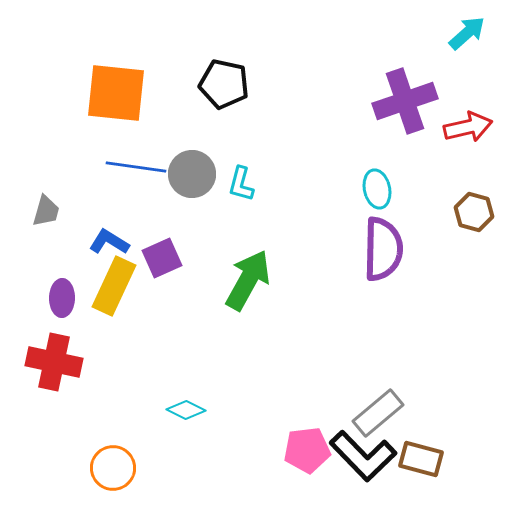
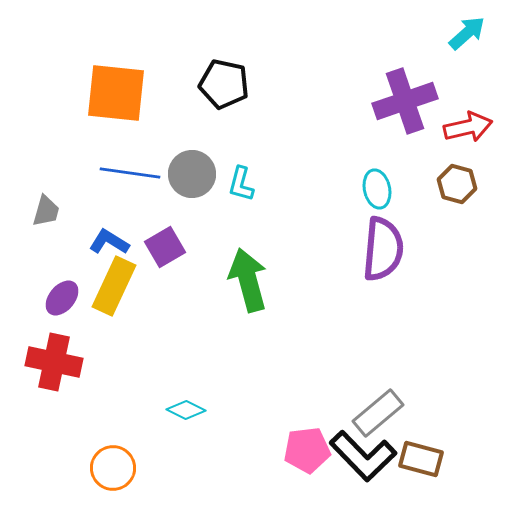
blue line: moved 6 px left, 6 px down
brown hexagon: moved 17 px left, 28 px up
purple semicircle: rotated 4 degrees clockwise
purple square: moved 3 px right, 11 px up; rotated 6 degrees counterclockwise
green arrow: rotated 44 degrees counterclockwise
purple ellipse: rotated 39 degrees clockwise
